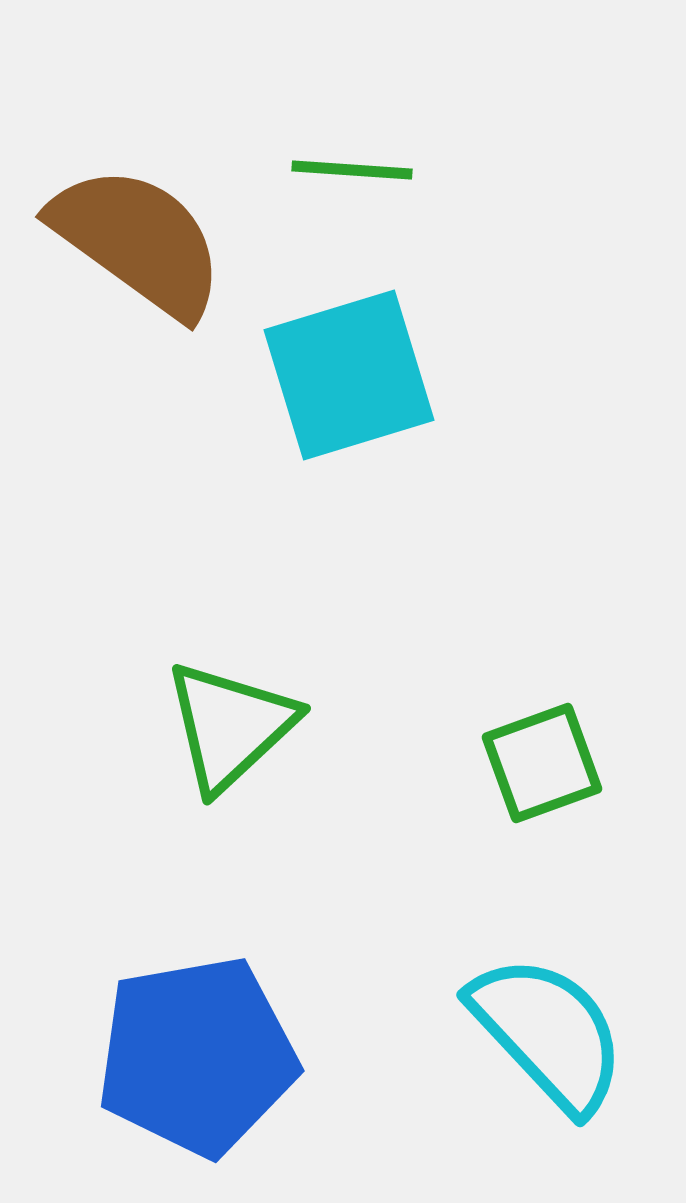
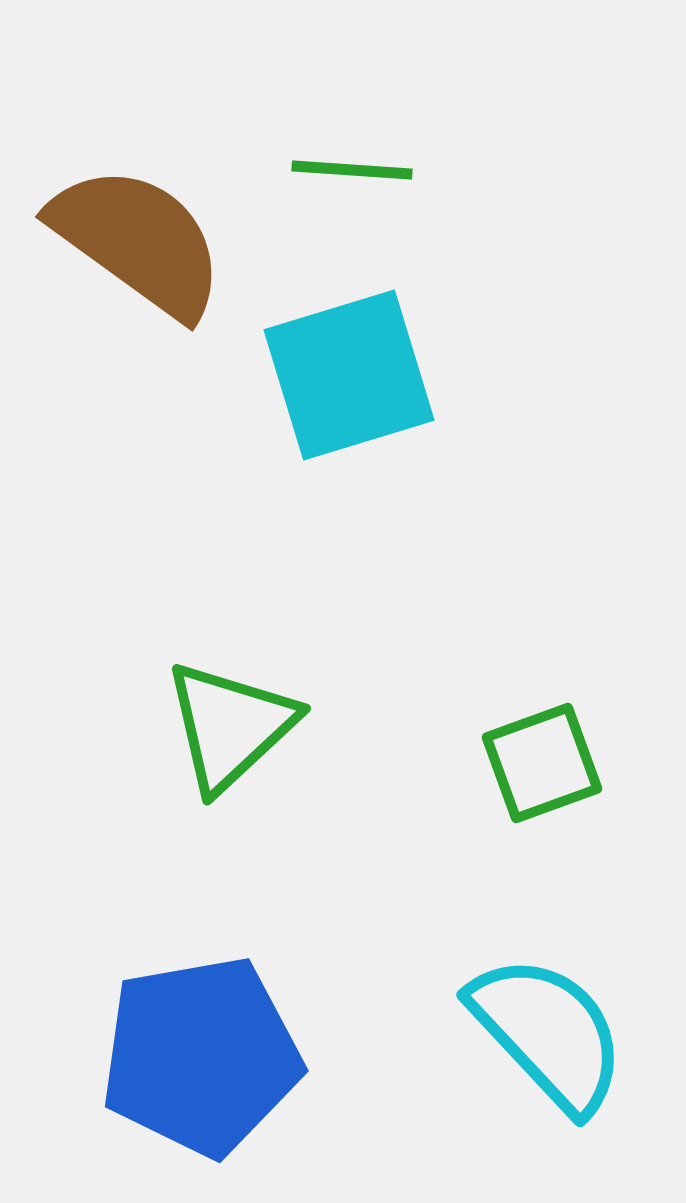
blue pentagon: moved 4 px right
